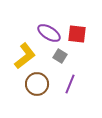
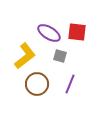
red square: moved 2 px up
gray square: rotated 16 degrees counterclockwise
